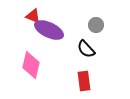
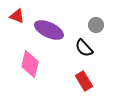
red triangle: moved 16 px left
black semicircle: moved 2 px left, 1 px up
pink diamond: moved 1 px left, 1 px up
red rectangle: rotated 24 degrees counterclockwise
